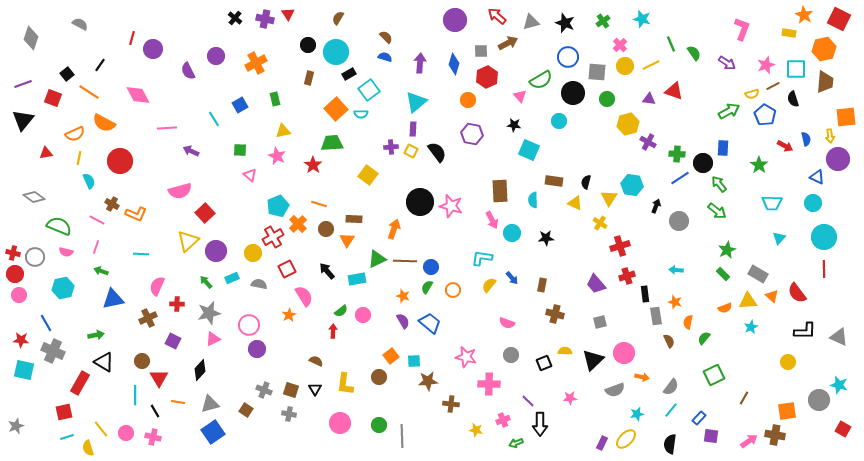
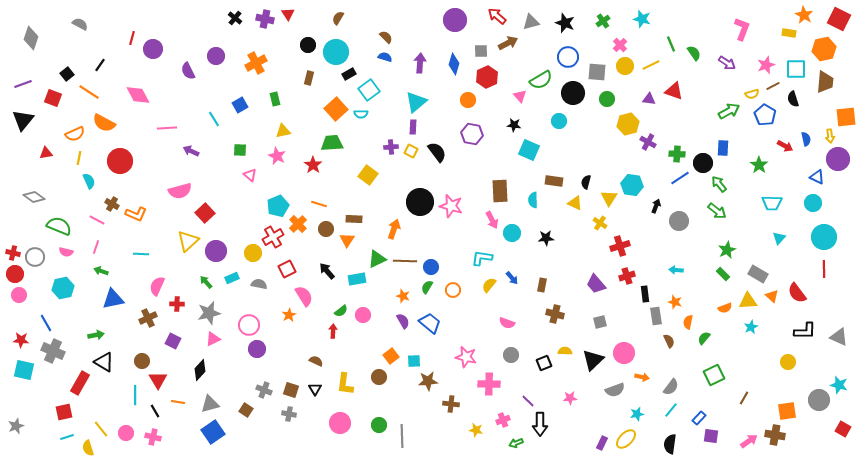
purple rectangle at (413, 129): moved 2 px up
red triangle at (159, 378): moved 1 px left, 2 px down
